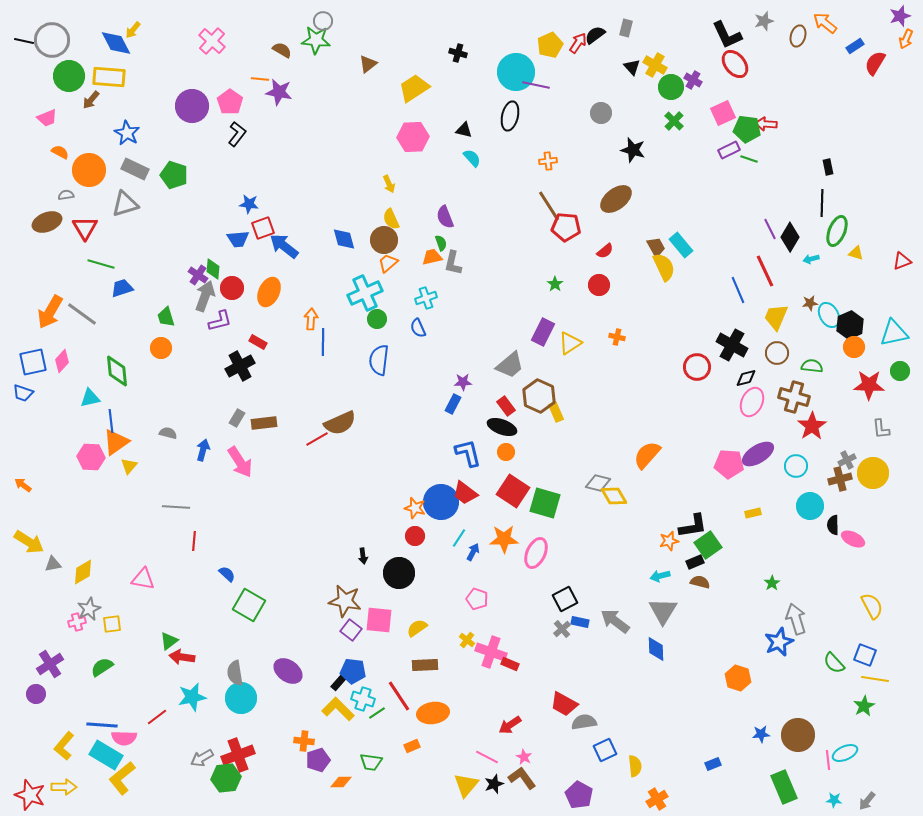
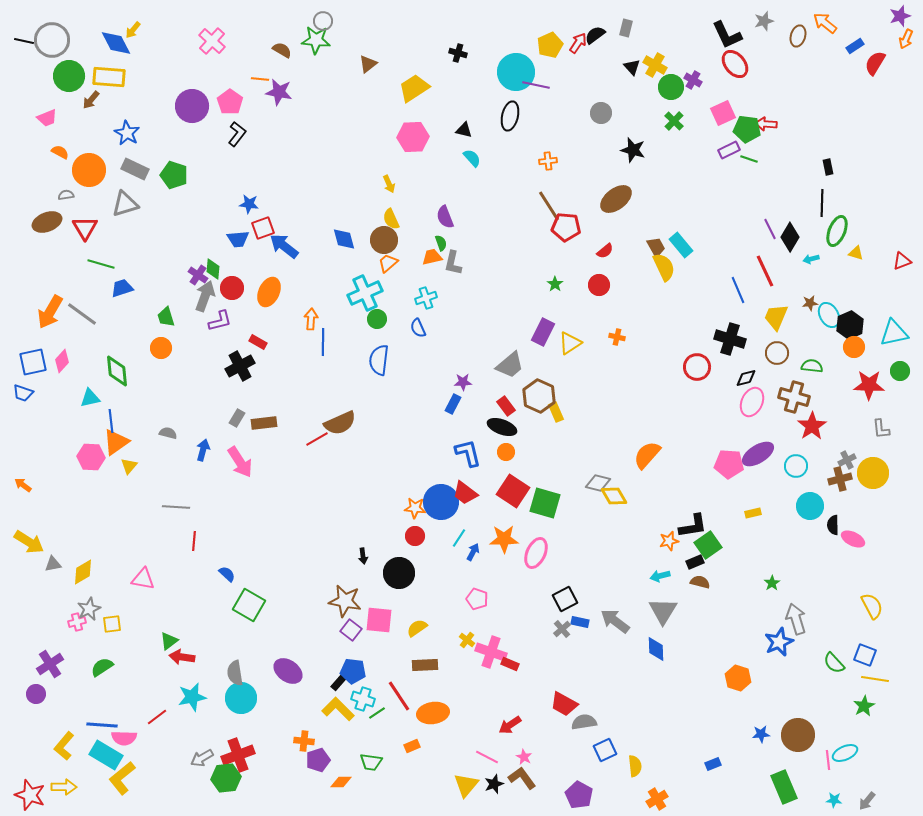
black cross at (732, 345): moved 2 px left, 6 px up; rotated 12 degrees counterclockwise
orange star at (415, 508): rotated 10 degrees counterclockwise
